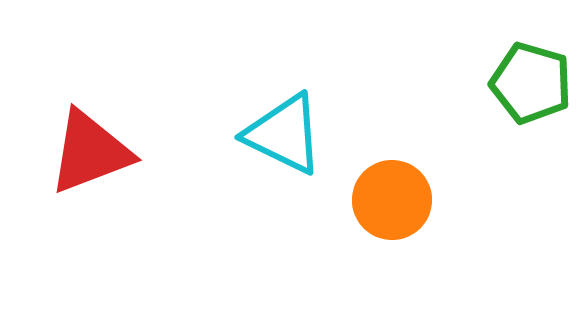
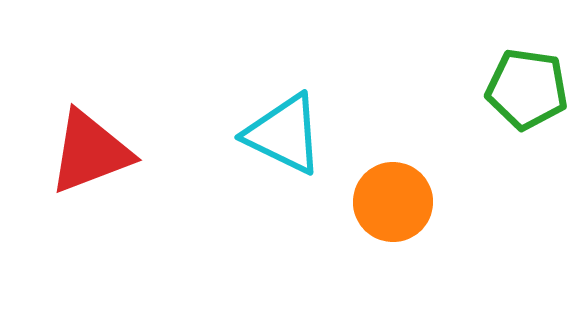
green pentagon: moved 4 px left, 6 px down; rotated 8 degrees counterclockwise
orange circle: moved 1 px right, 2 px down
